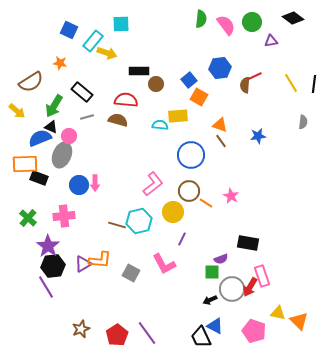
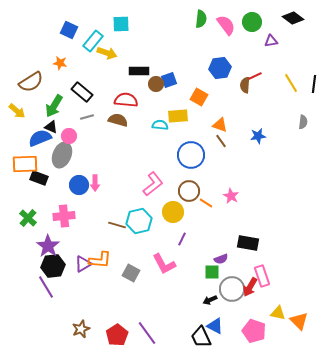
blue square at (189, 80): moved 20 px left; rotated 21 degrees clockwise
